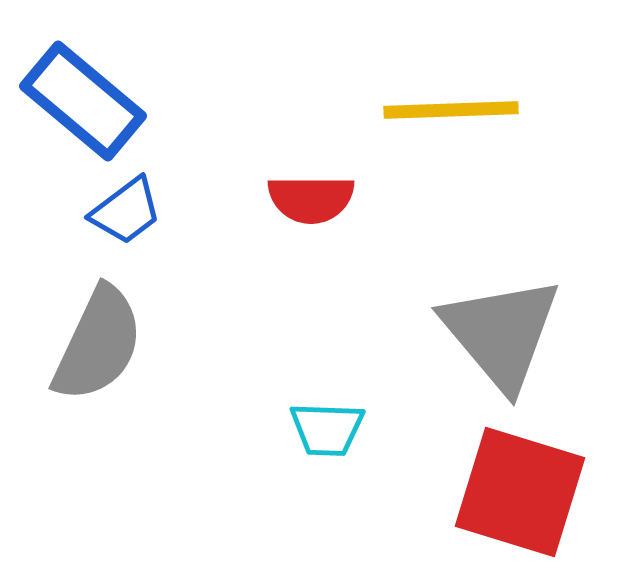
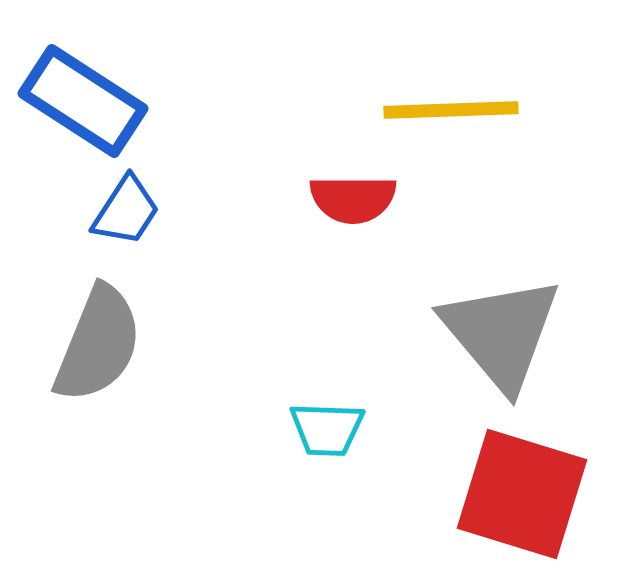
blue rectangle: rotated 7 degrees counterclockwise
red semicircle: moved 42 px right
blue trapezoid: rotated 20 degrees counterclockwise
gray semicircle: rotated 3 degrees counterclockwise
red square: moved 2 px right, 2 px down
